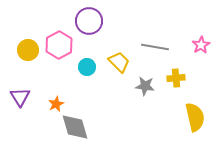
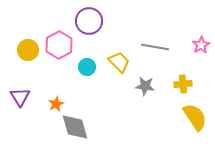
yellow cross: moved 7 px right, 6 px down
yellow semicircle: rotated 20 degrees counterclockwise
